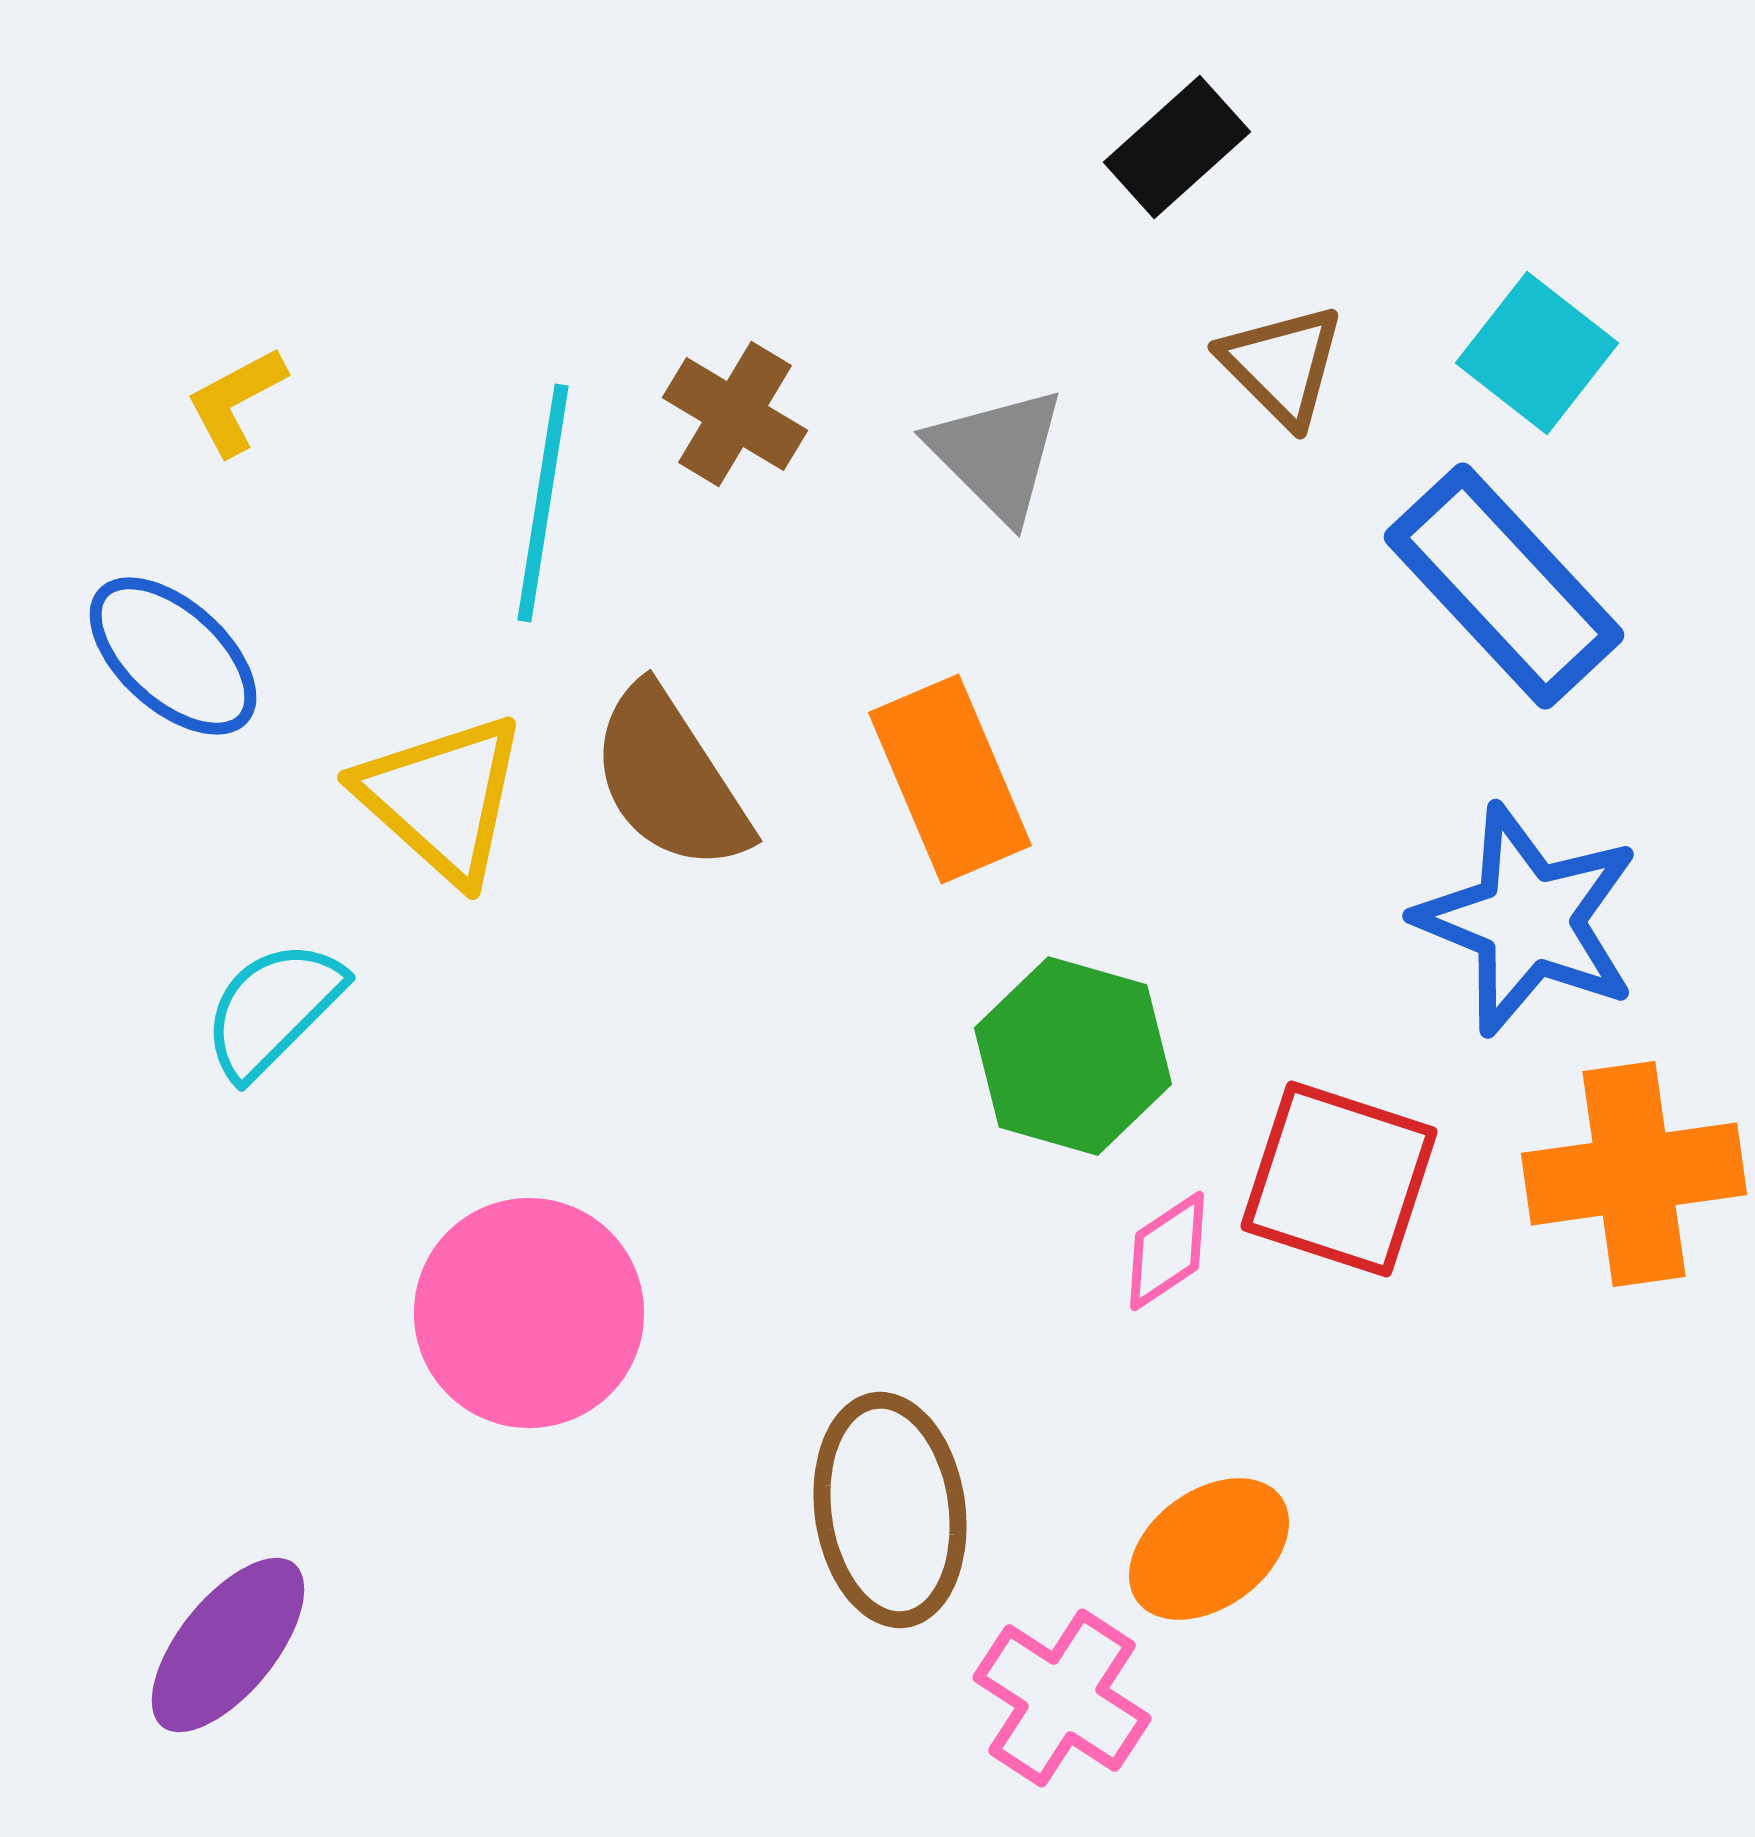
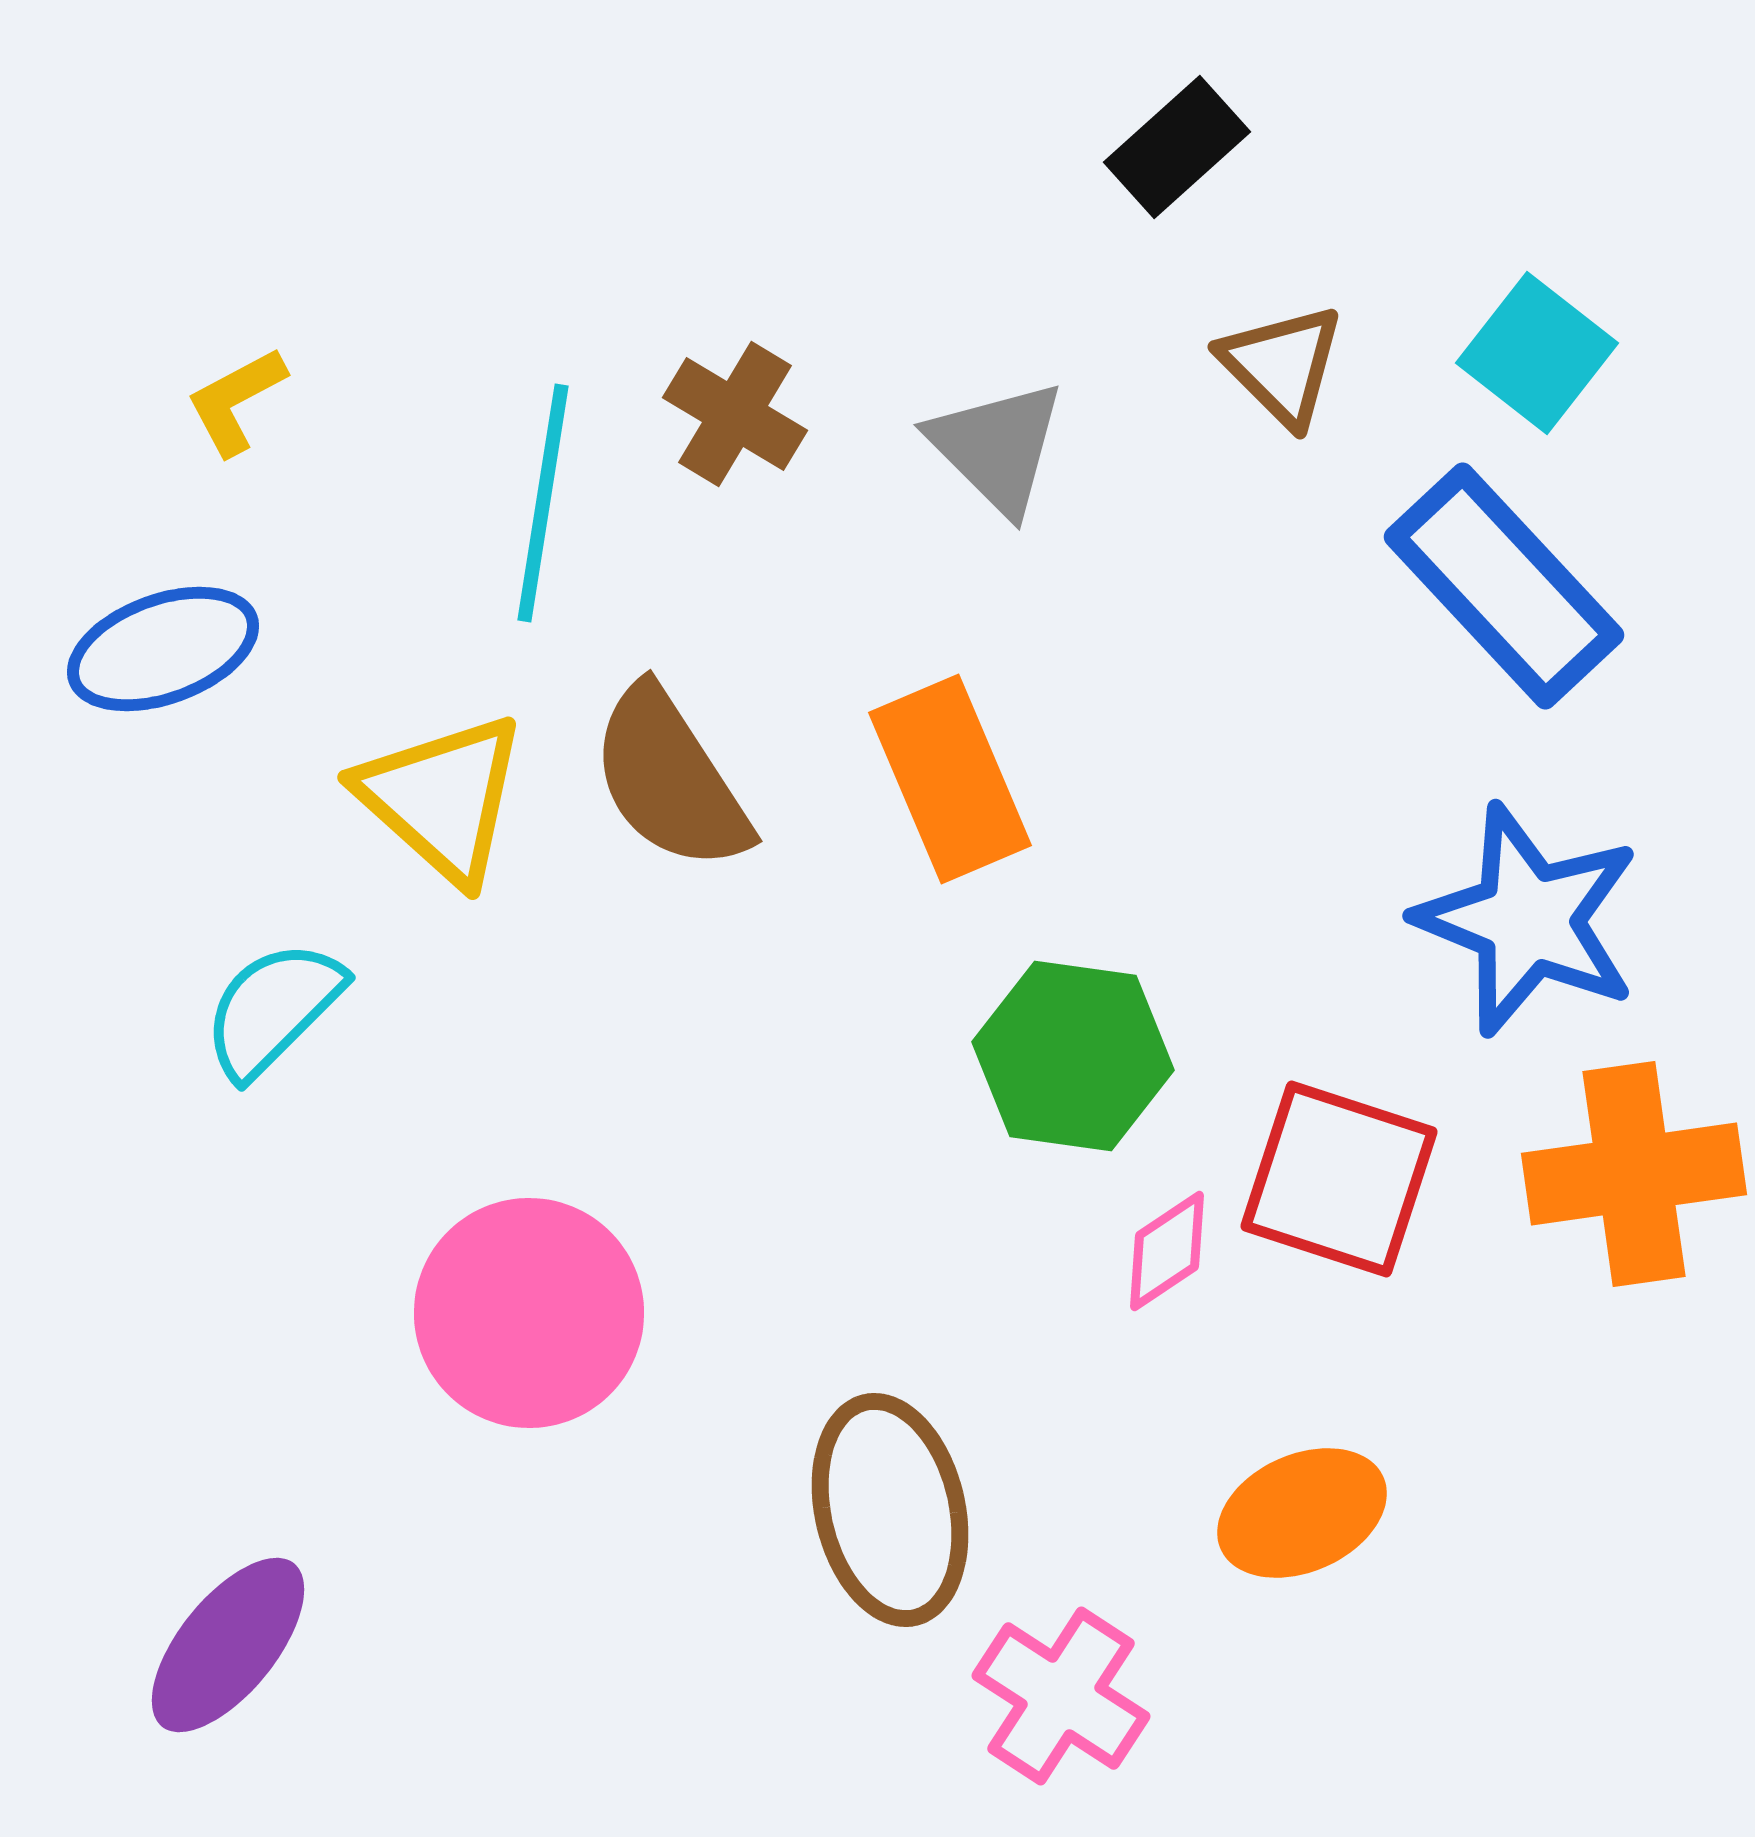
gray triangle: moved 7 px up
blue ellipse: moved 10 px left, 7 px up; rotated 62 degrees counterclockwise
green hexagon: rotated 8 degrees counterclockwise
brown ellipse: rotated 5 degrees counterclockwise
orange ellipse: moved 93 px right, 36 px up; rotated 12 degrees clockwise
pink cross: moved 1 px left, 2 px up
